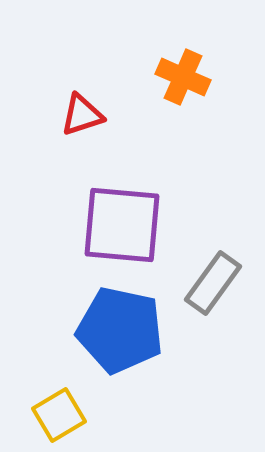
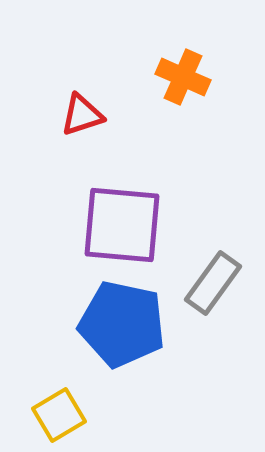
blue pentagon: moved 2 px right, 6 px up
